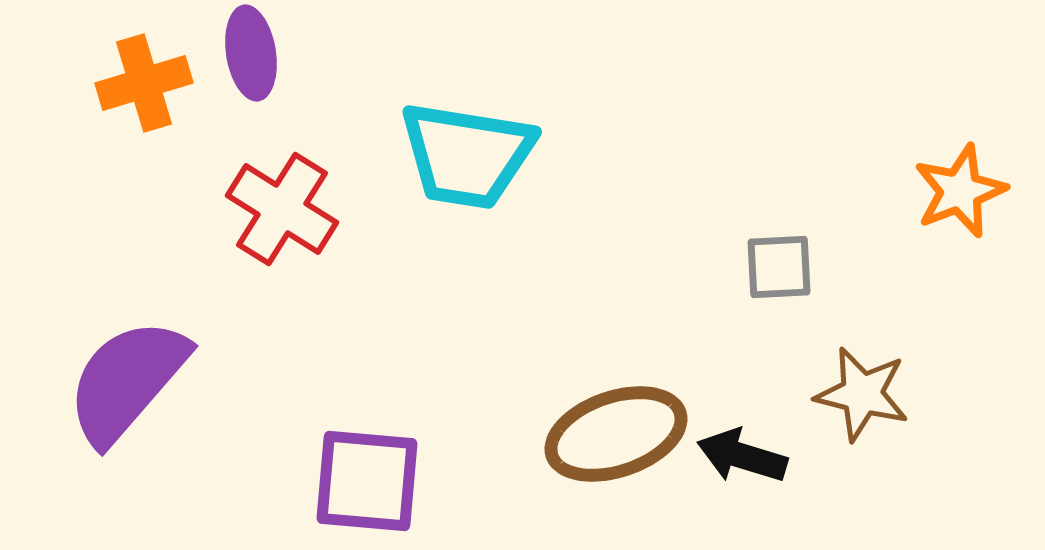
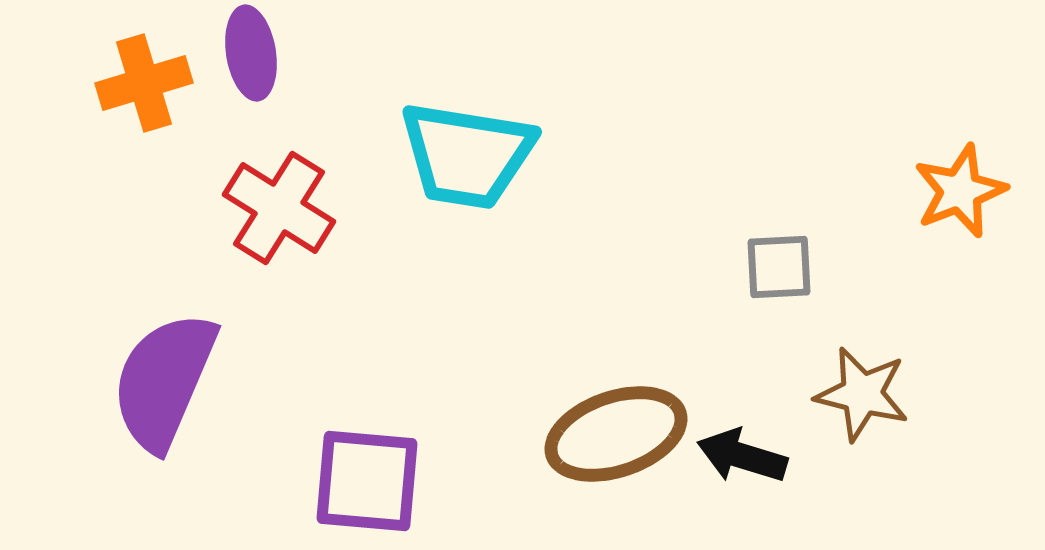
red cross: moved 3 px left, 1 px up
purple semicircle: moved 37 px right; rotated 18 degrees counterclockwise
